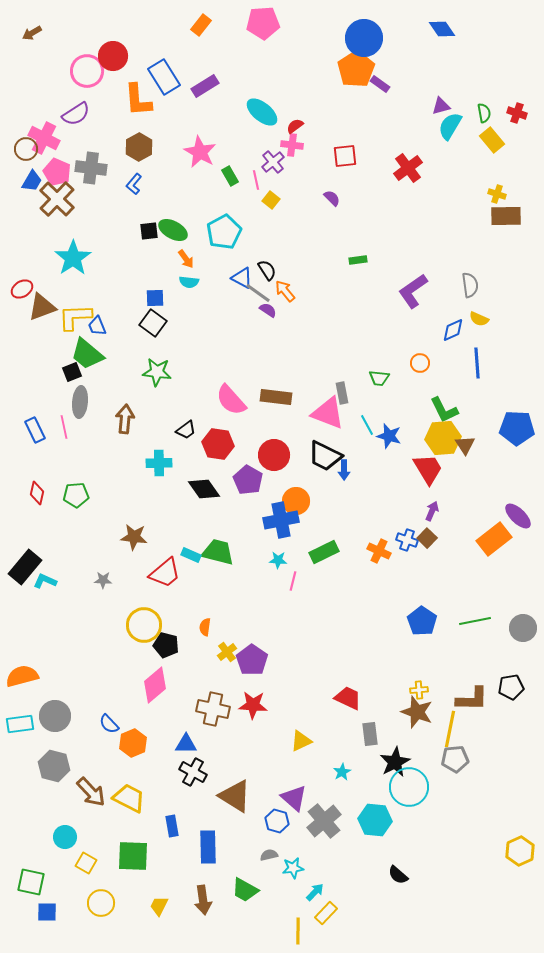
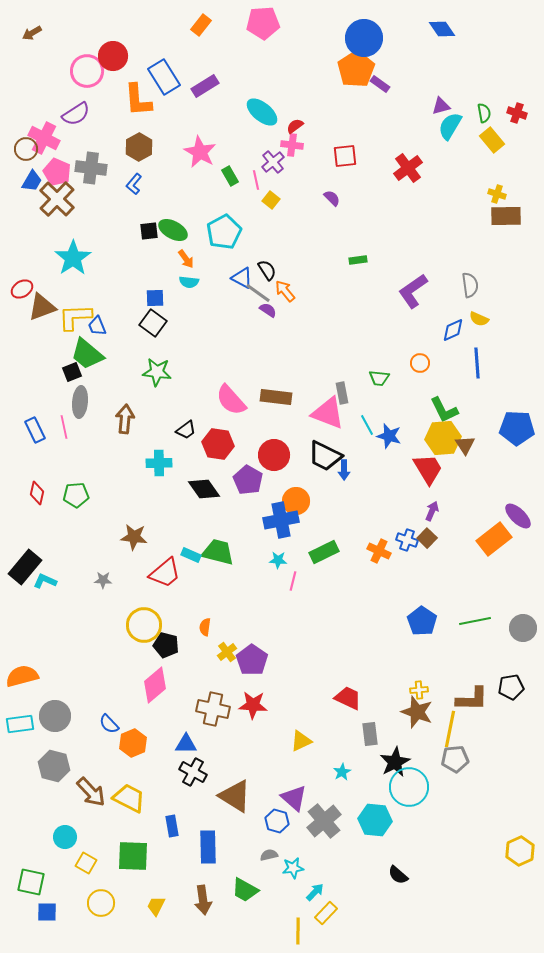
yellow trapezoid at (159, 906): moved 3 px left
